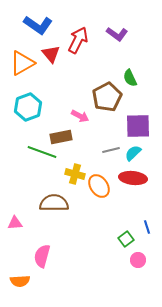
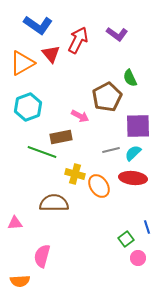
pink circle: moved 2 px up
